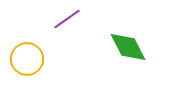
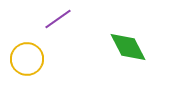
purple line: moved 9 px left
